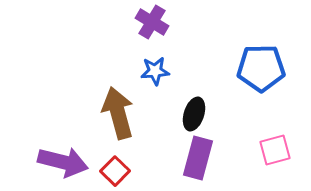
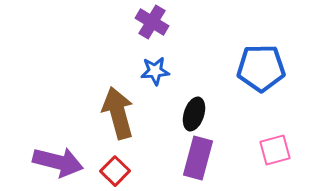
purple arrow: moved 5 px left
